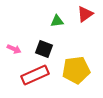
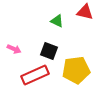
red triangle: moved 2 px up; rotated 48 degrees clockwise
green triangle: rotated 32 degrees clockwise
black square: moved 5 px right, 2 px down
